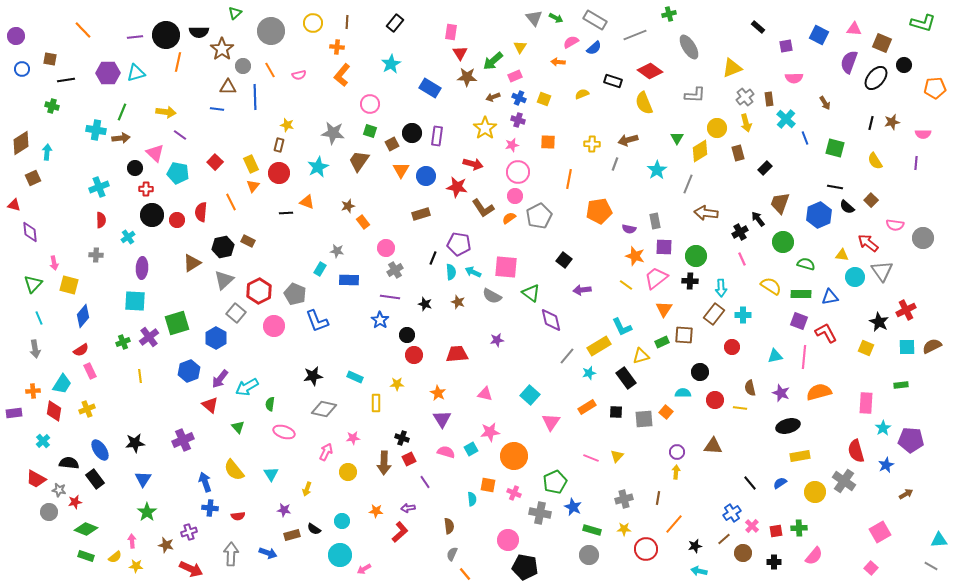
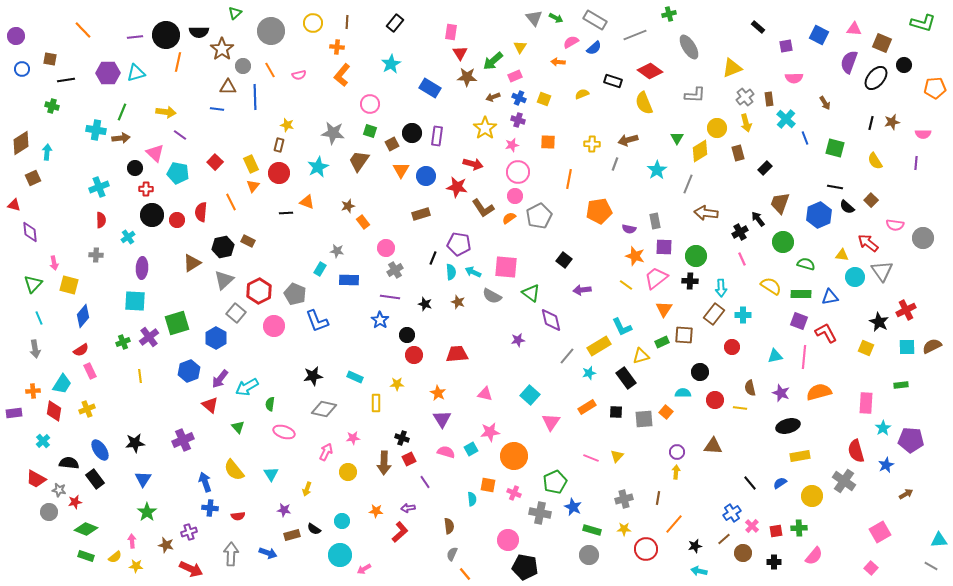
purple star at (497, 340): moved 21 px right
yellow circle at (815, 492): moved 3 px left, 4 px down
